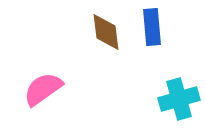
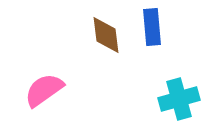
brown diamond: moved 3 px down
pink semicircle: moved 1 px right, 1 px down
